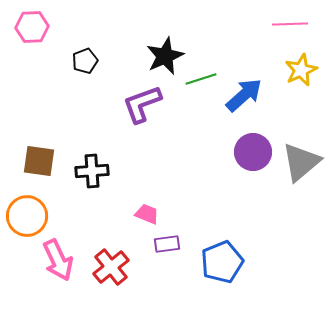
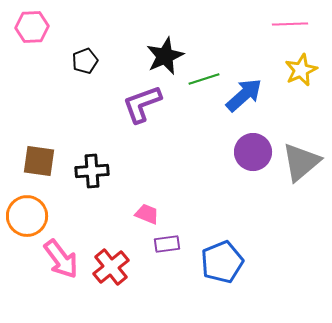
green line: moved 3 px right
pink arrow: moved 3 px right, 1 px up; rotated 12 degrees counterclockwise
